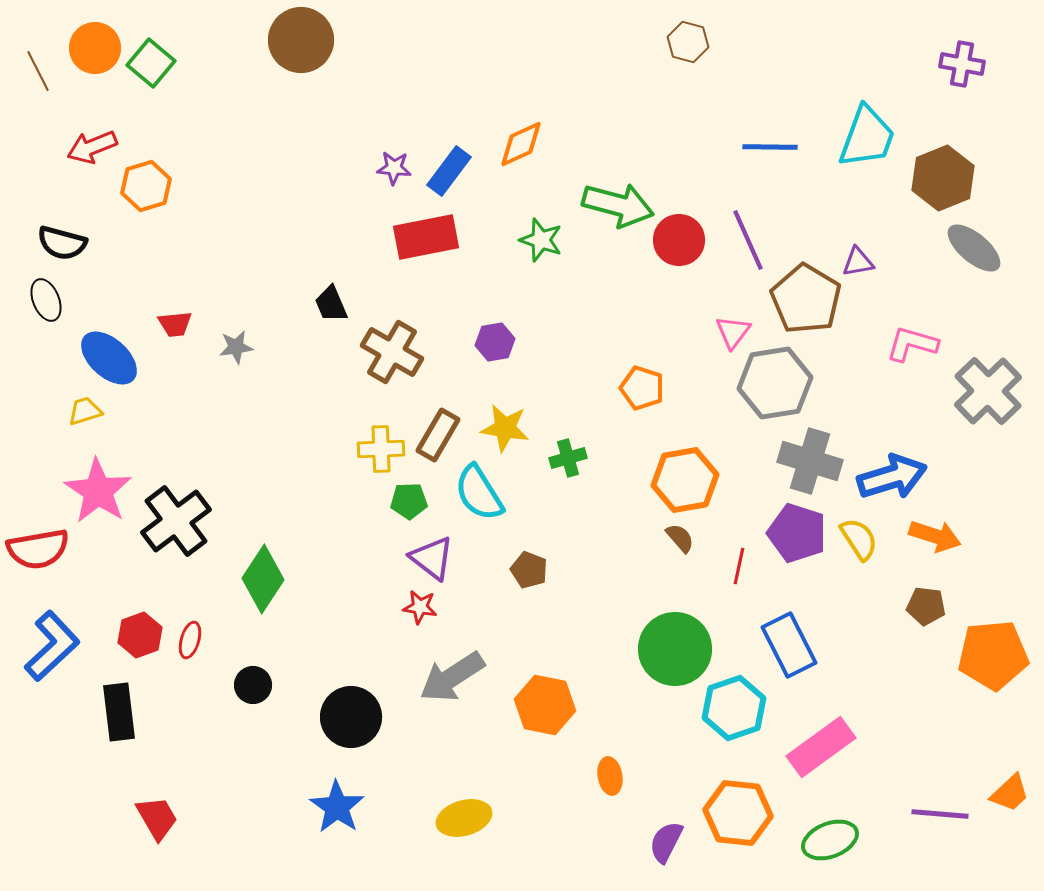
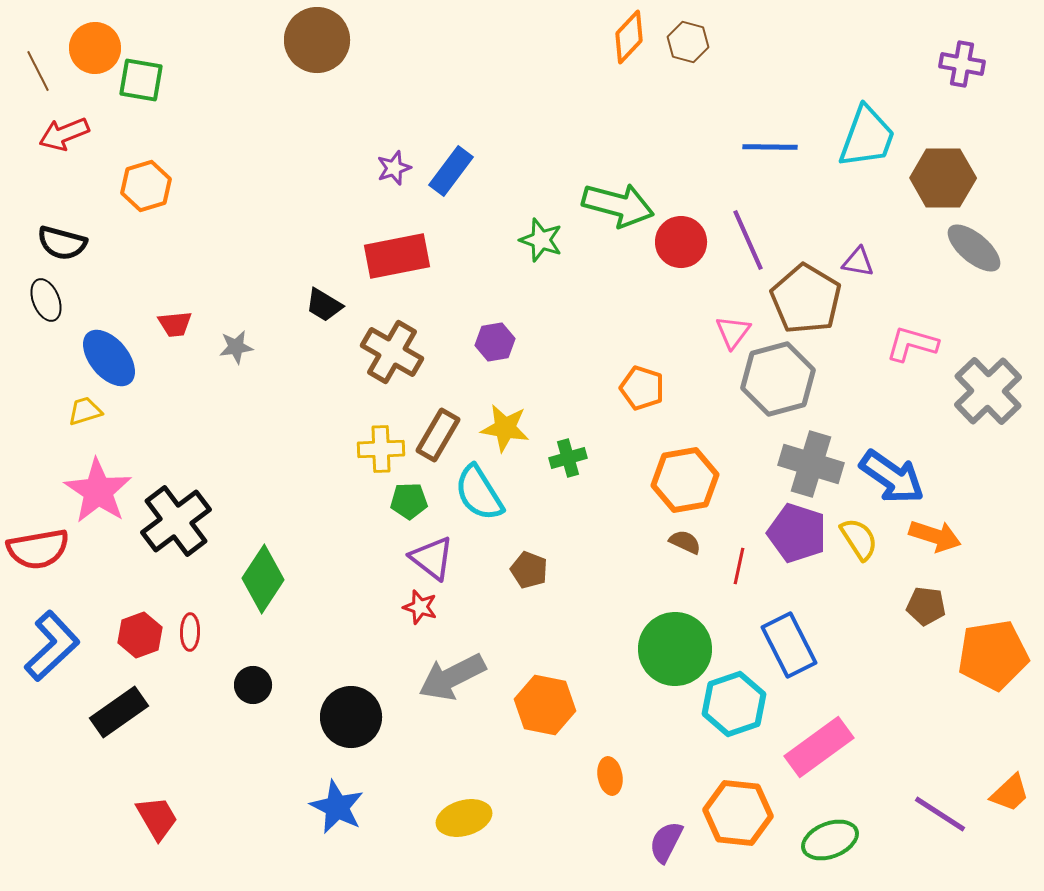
brown circle at (301, 40): moved 16 px right
green square at (151, 63): moved 10 px left, 17 px down; rotated 30 degrees counterclockwise
orange diamond at (521, 144): moved 108 px right, 107 px up; rotated 22 degrees counterclockwise
red arrow at (92, 147): moved 28 px left, 13 px up
purple star at (394, 168): rotated 24 degrees counterclockwise
blue rectangle at (449, 171): moved 2 px right
brown hexagon at (943, 178): rotated 22 degrees clockwise
red rectangle at (426, 237): moved 29 px left, 19 px down
red circle at (679, 240): moved 2 px right, 2 px down
purple triangle at (858, 262): rotated 20 degrees clockwise
black trapezoid at (331, 304): moved 7 px left, 1 px down; rotated 36 degrees counterclockwise
blue ellipse at (109, 358): rotated 8 degrees clockwise
gray hexagon at (775, 383): moved 3 px right, 4 px up; rotated 6 degrees counterclockwise
gray cross at (810, 461): moved 1 px right, 3 px down
blue arrow at (892, 477): rotated 52 degrees clockwise
brown semicircle at (680, 538): moved 5 px right, 4 px down; rotated 24 degrees counterclockwise
red star at (420, 607): rotated 8 degrees clockwise
red ellipse at (190, 640): moved 8 px up; rotated 15 degrees counterclockwise
orange pentagon at (993, 655): rotated 4 degrees counterclockwise
gray arrow at (452, 677): rotated 6 degrees clockwise
cyan hexagon at (734, 708): moved 4 px up
black rectangle at (119, 712): rotated 62 degrees clockwise
pink rectangle at (821, 747): moved 2 px left
blue star at (337, 807): rotated 8 degrees counterclockwise
purple line at (940, 814): rotated 28 degrees clockwise
